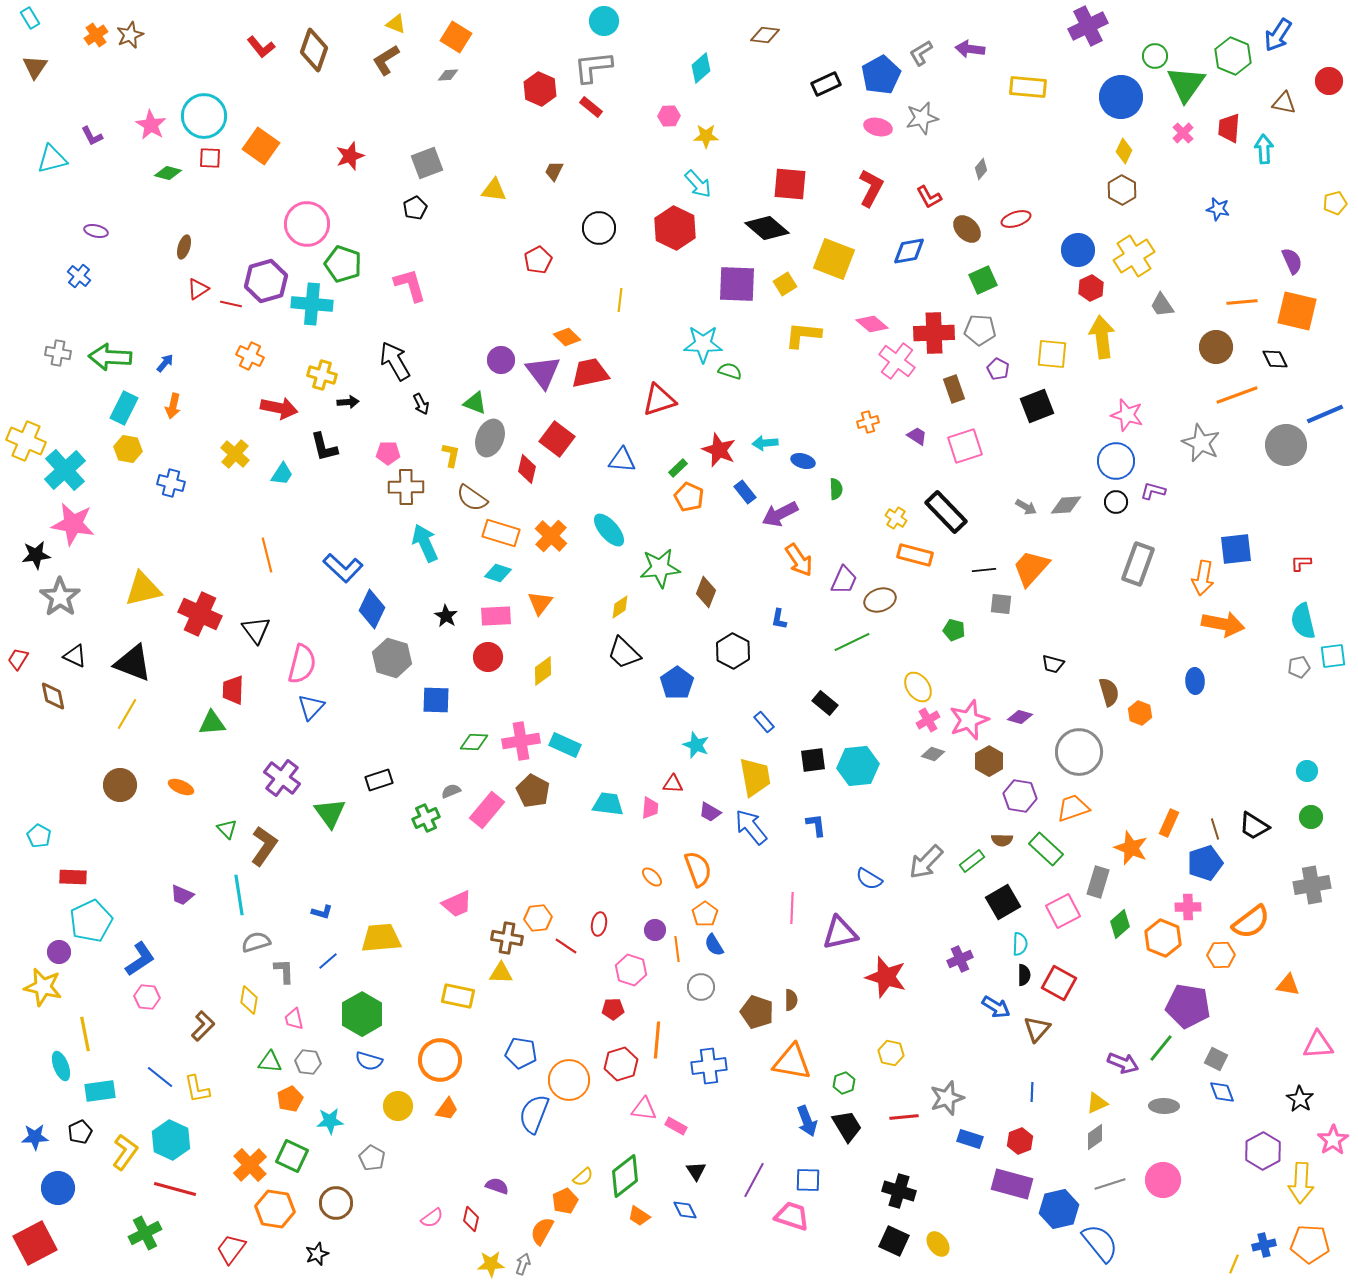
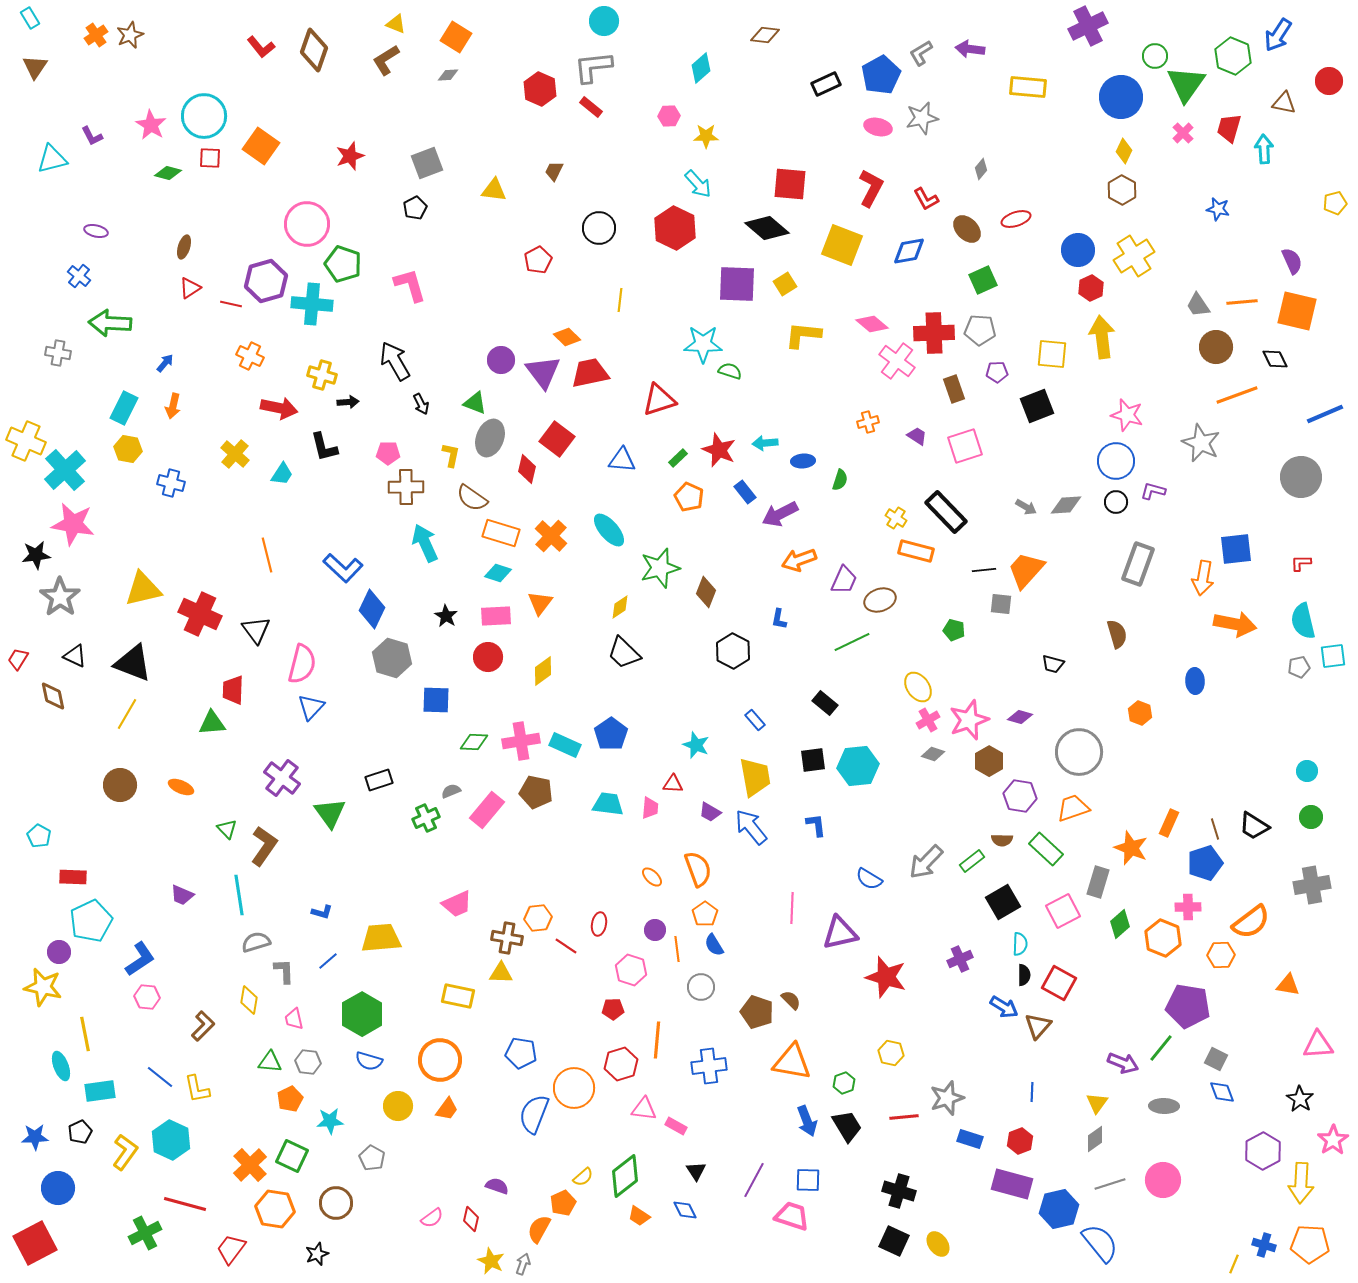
red trapezoid at (1229, 128): rotated 12 degrees clockwise
red L-shape at (929, 197): moved 3 px left, 2 px down
yellow square at (834, 259): moved 8 px right, 14 px up
red triangle at (198, 289): moved 8 px left, 1 px up
gray trapezoid at (1162, 305): moved 36 px right
green arrow at (110, 357): moved 34 px up
purple pentagon at (998, 369): moved 1 px left, 3 px down; rotated 30 degrees counterclockwise
gray circle at (1286, 445): moved 15 px right, 32 px down
blue ellipse at (803, 461): rotated 20 degrees counterclockwise
green rectangle at (678, 468): moved 10 px up
green semicircle at (836, 489): moved 4 px right, 9 px up; rotated 20 degrees clockwise
orange rectangle at (915, 555): moved 1 px right, 4 px up
orange arrow at (799, 560): rotated 104 degrees clockwise
green star at (660, 568): rotated 9 degrees counterclockwise
orange trapezoid at (1031, 568): moved 5 px left, 2 px down
orange arrow at (1223, 624): moved 12 px right
blue pentagon at (677, 683): moved 66 px left, 51 px down
brown semicircle at (1109, 692): moved 8 px right, 58 px up
blue rectangle at (764, 722): moved 9 px left, 2 px up
brown pentagon at (533, 791): moved 3 px right, 1 px down; rotated 16 degrees counterclockwise
brown semicircle at (791, 1000): rotated 45 degrees counterclockwise
blue arrow at (996, 1007): moved 8 px right
brown triangle at (1037, 1029): moved 1 px right, 3 px up
orange circle at (569, 1080): moved 5 px right, 8 px down
yellow triangle at (1097, 1103): rotated 30 degrees counterclockwise
gray diamond at (1095, 1137): moved 2 px down
red line at (175, 1189): moved 10 px right, 15 px down
orange pentagon at (565, 1201): moved 2 px left, 2 px down
orange semicircle at (542, 1231): moved 3 px left, 2 px up
blue cross at (1264, 1245): rotated 30 degrees clockwise
yellow star at (491, 1264): moved 3 px up; rotated 28 degrees clockwise
